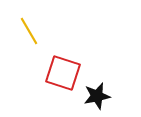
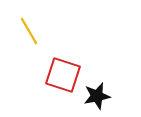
red square: moved 2 px down
